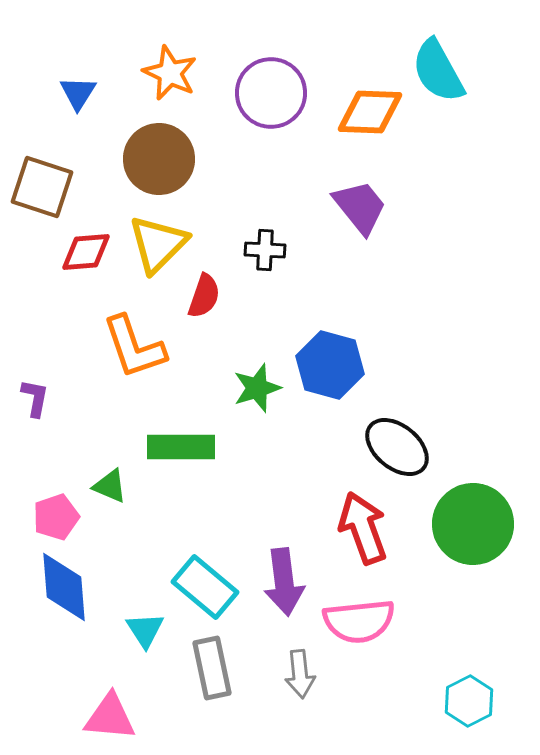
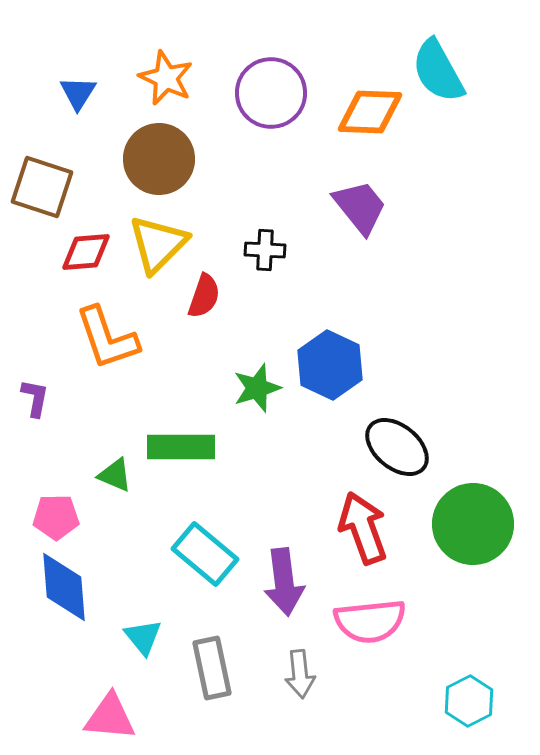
orange star: moved 4 px left, 5 px down
orange L-shape: moved 27 px left, 9 px up
blue hexagon: rotated 10 degrees clockwise
green triangle: moved 5 px right, 11 px up
pink pentagon: rotated 18 degrees clockwise
cyan rectangle: moved 33 px up
pink semicircle: moved 11 px right
cyan triangle: moved 2 px left, 7 px down; rotated 6 degrees counterclockwise
